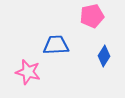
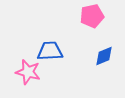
blue trapezoid: moved 6 px left, 6 px down
blue diamond: rotated 35 degrees clockwise
